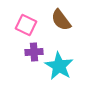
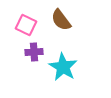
cyan star: moved 4 px right, 1 px down
